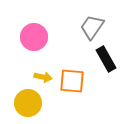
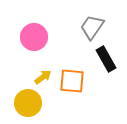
yellow arrow: rotated 48 degrees counterclockwise
